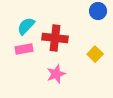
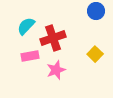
blue circle: moved 2 px left
red cross: moved 2 px left; rotated 25 degrees counterclockwise
pink rectangle: moved 6 px right, 7 px down
pink star: moved 4 px up
